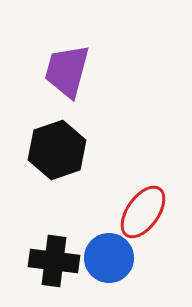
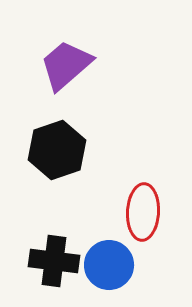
purple trapezoid: moved 1 px left, 6 px up; rotated 34 degrees clockwise
red ellipse: rotated 32 degrees counterclockwise
blue circle: moved 7 px down
